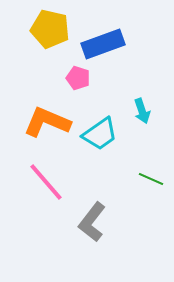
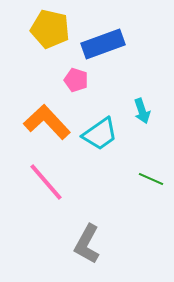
pink pentagon: moved 2 px left, 2 px down
orange L-shape: rotated 24 degrees clockwise
gray L-shape: moved 5 px left, 22 px down; rotated 9 degrees counterclockwise
